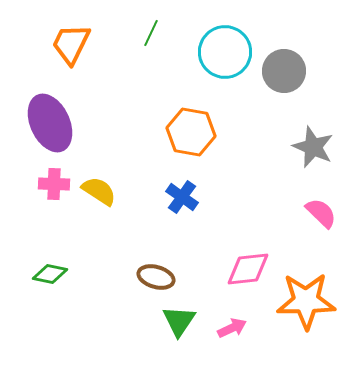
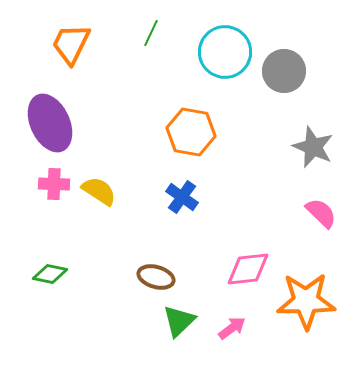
green triangle: rotated 12 degrees clockwise
pink arrow: rotated 12 degrees counterclockwise
